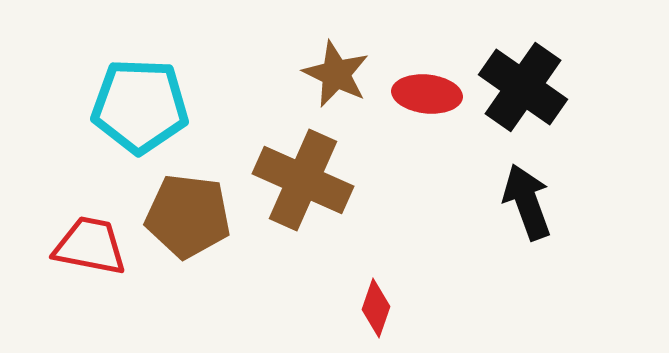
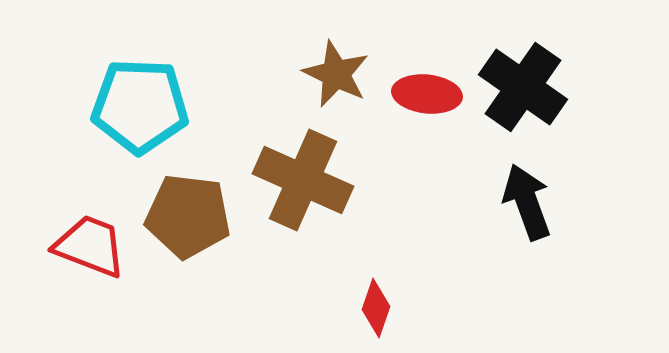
red trapezoid: rotated 10 degrees clockwise
